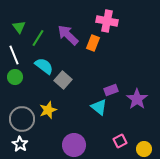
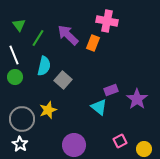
green triangle: moved 2 px up
cyan semicircle: rotated 66 degrees clockwise
